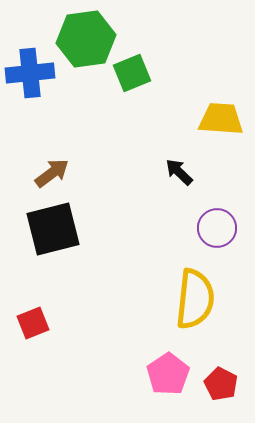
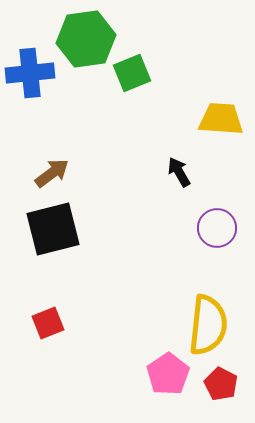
black arrow: rotated 16 degrees clockwise
yellow semicircle: moved 13 px right, 26 px down
red square: moved 15 px right
